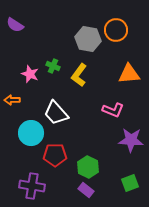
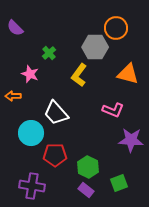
purple semicircle: moved 3 px down; rotated 12 degrees clockwise
orange circle: moved 2 px up
gray hexagon: moved 7 px right, 8 px down; rotated 10 degrees counterclockwise
green cross: moved 4 px left, 13 px up; rotated 24 degrees clockwise
orange triangle: moved 1 px left; rotated 20 degrees clockwise
orange arrow: moved 1 px right, 4 px up
green square: moved 11 px left
